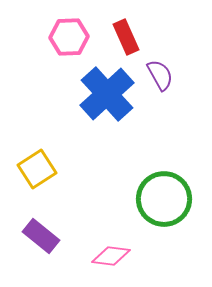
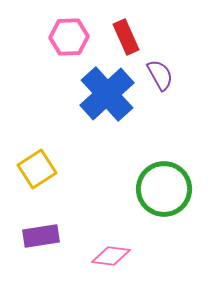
green circle: moved 10 px up
purple rectangle: rotated 48 degrees counterclockwise
